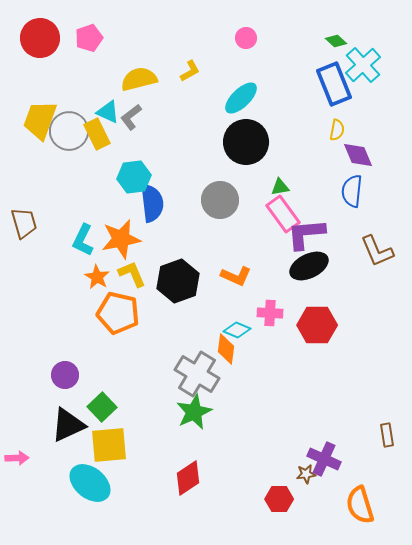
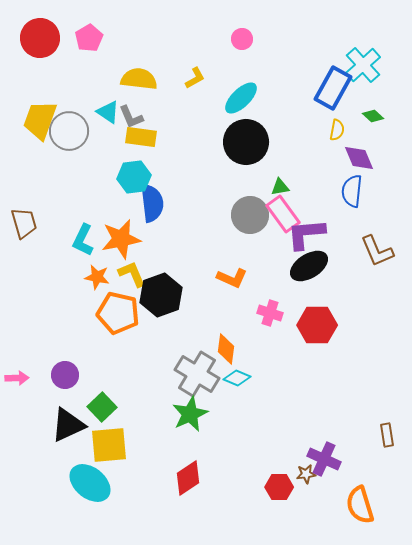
pink pentagon at (89, 38): rotated 12 degrees counterclockwise
pink circle at (246, 38): moved 4 px left, 1 px down
green diamond at (336, 41): moved 37 px right, 75 px down
yellow L-shape at (190, 71): moved 5 px right, 7 px down
yellow semicircle at (139, 79): rotated 21 degrees clockwise
blue rectangle at (334, 84): moved 1 px left, 4 px down; rotated 51 degrees clockwise
cyan triangle at (108, 112): rotated 10 degrees clockwise
gray L-shape at (131, 117): rotated 76 degrees counterclockwise
yellow rectangle at (97, 134): moved 44 px right, 3 px down; rotated 56 degrees counterclockwise
purple diamond at (358, 155): moved 1 px right, 3 px down
gray circle at (220, 200): moved 30 px right, 15 px down
black ellipse at (309, 266): rotated 6 degrees counterclockwise
orange L-shape at (236, 276): moved 4 px left, 2 px down
orange star at (97, 277): rotated 20 degrees counterclockwise
black hexagon at (178, 281): moved 17 px left, 14 px down
pink cross at (270, 313): rotated 15 degrees clockwise
cyan diamond at (237, 330): moved 48 px down
green star at (194, 412): moved 4 px left, 2 px down
pink arrow at (17, 458): moved 80 px up
red hexagon at (279, 499): moved 12 px up
